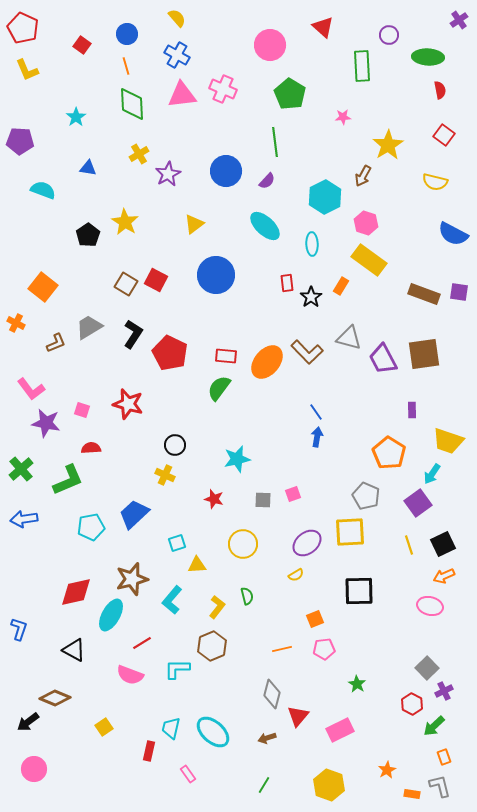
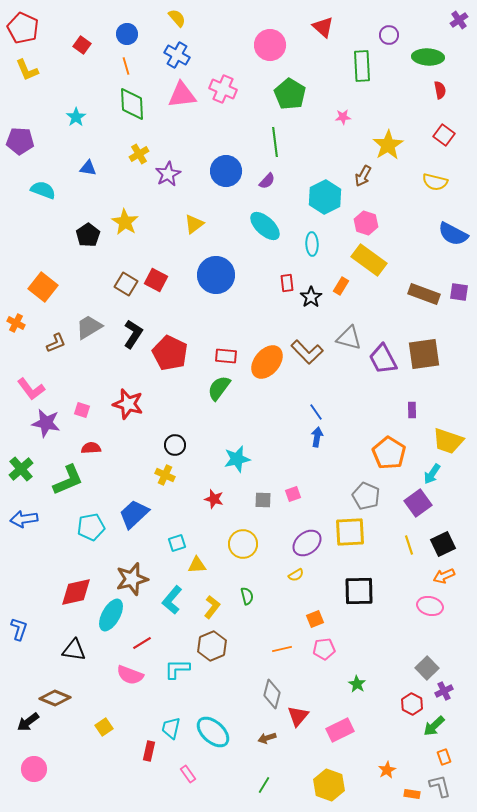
yellow L-shape at (217, 607): moved 5 px left
black triangle at (74, 650): rotated 20 degrees counterclockwise
